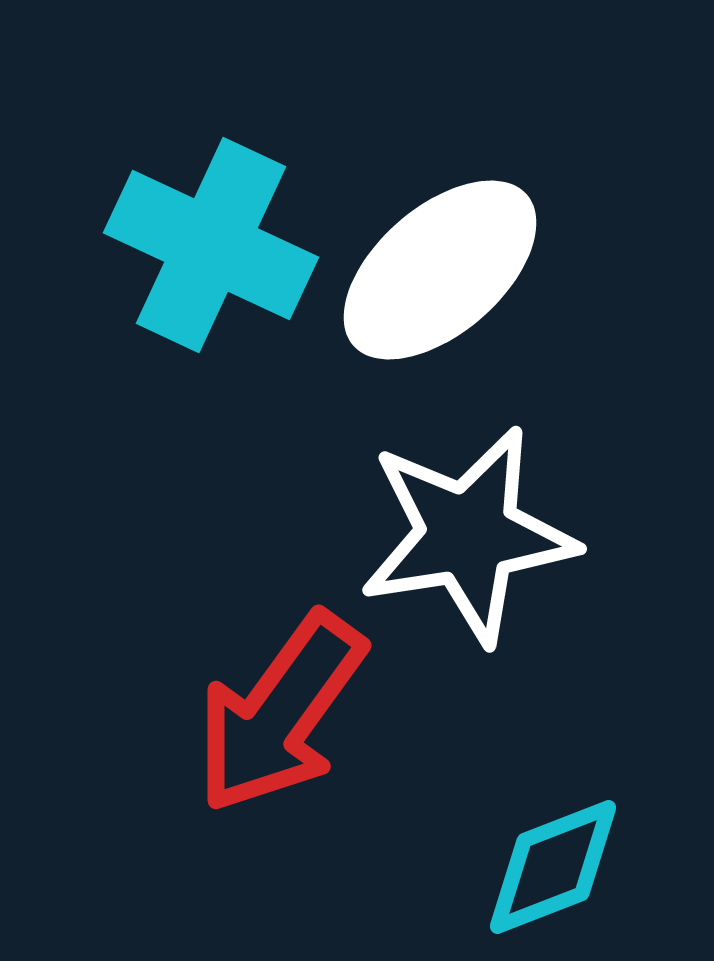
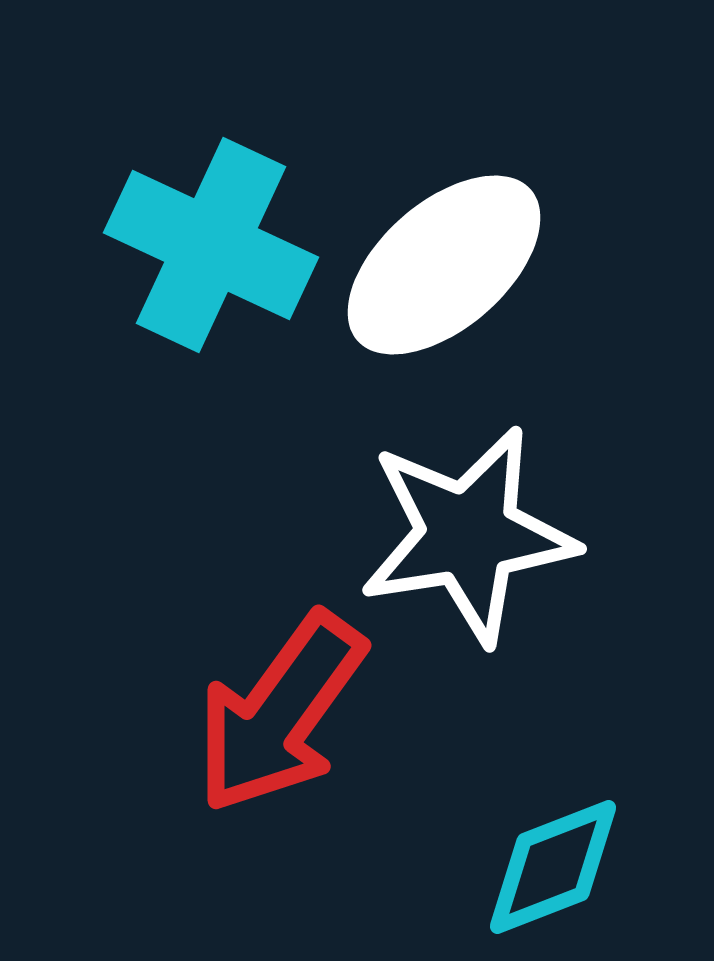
white ellipse: moved 4 px right, 5 px up
